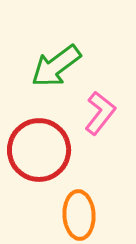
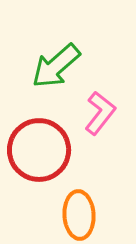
green arrow: rotated 4 degrees counterclockwise
